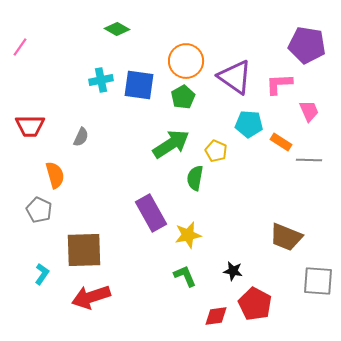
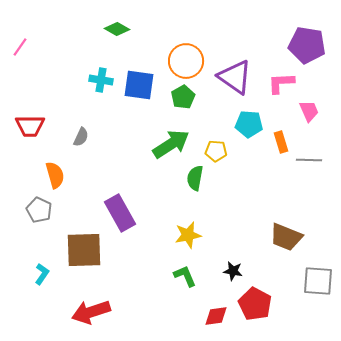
cyan cross: rotated 20 degrees clockwise
pink L-shape: moved 2 px right, 1 px up
orange rectangle: rotated 40 degrees clockwise
yellow pentagon: rotated 20 degrees counterclockwise
purple rectangle: moved 31 px left
red arrow: moved 15 px down
